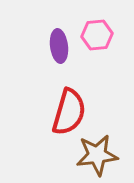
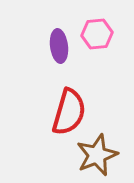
pink hexagon: moved 1 px up
brown star: rotated 15 degrees counterclockwise
